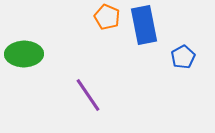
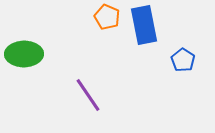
blue pentagon: moved 3 px down; rotated 10 degrees counterclockwise
